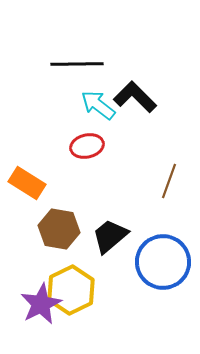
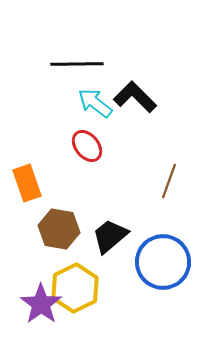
cyan arrow: moved 3 px left, 2 px up
red ellipse: rotated 64 degrees clockwise
orange rectangle: rotated 39 degrees clockwise
yellow hexagon: moved 4 px right, 2 px up
purple star: rotated 9 degrees counterclockwise
